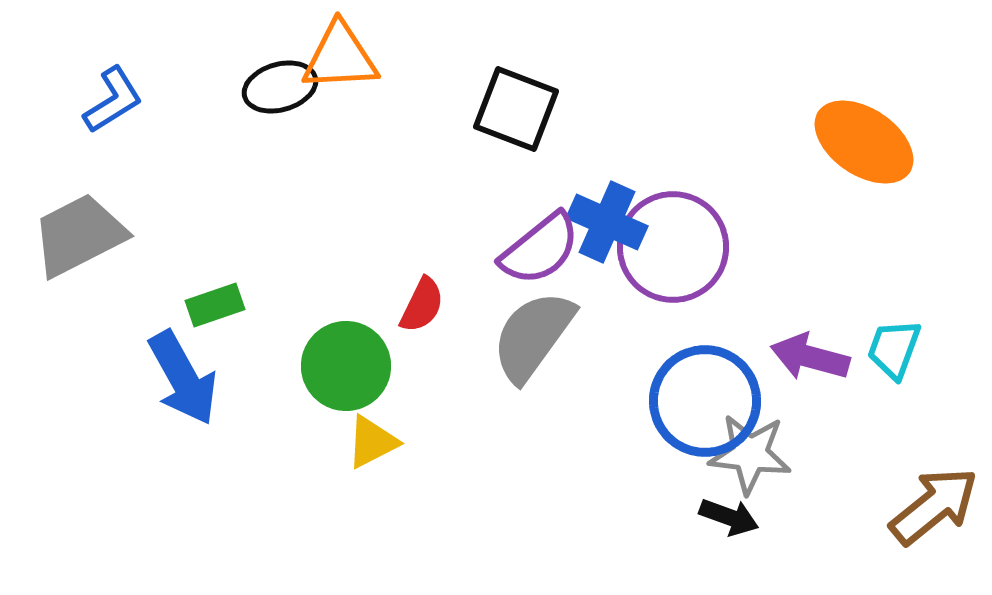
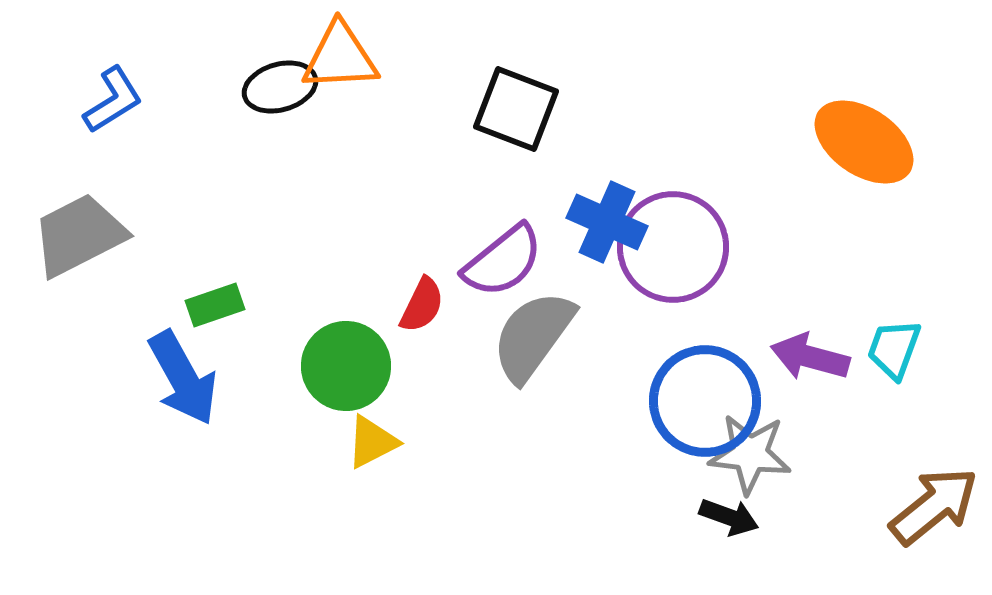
purple semicircle: moved 37 px left, 12 px down
